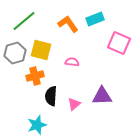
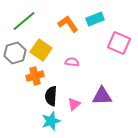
yellow square: rotated 20 degrees clockwise
cyan star: moved 14 px right, 4 px up
